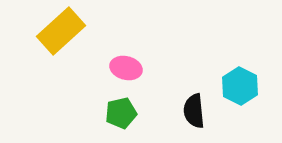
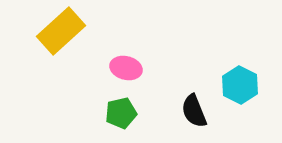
cyan hexagon: moved 1 px up
black semicircle: rotated 16 degrees counterclockwise
